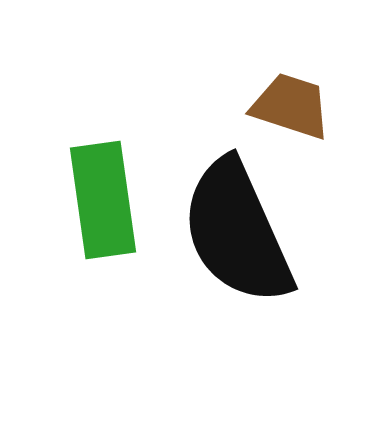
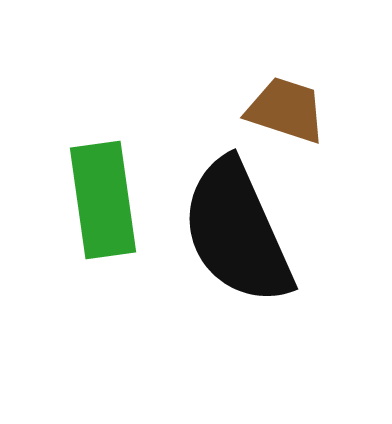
brown trapezoid: moved 5 px left, 4 px down
